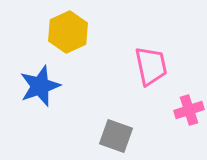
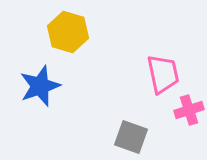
yellow hexagon: rotated 18 degrees counterclockwise
pink trapezoid: moved 12 px right, 8 px down
gray square: moved 15 px right, 1 px down
